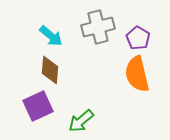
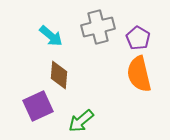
brown diamond: moved 9 px right, 5 px down
orange semicircle: moved 2 px right
